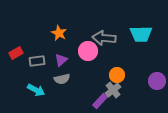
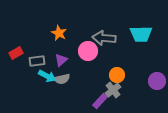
cyan arrow: moved 11 px right, 14 px up
